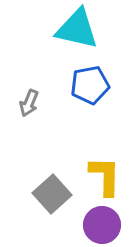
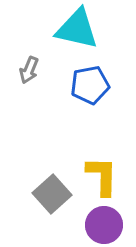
gray arrow: moved 33 px up
yellow L-shape: moved 3 px left
purple circle: moved 2 px right
